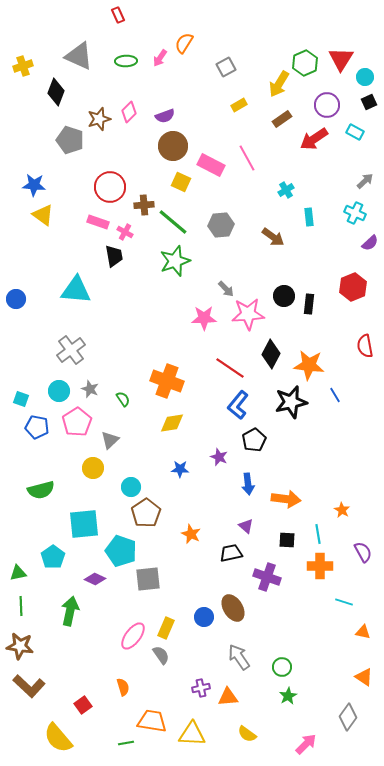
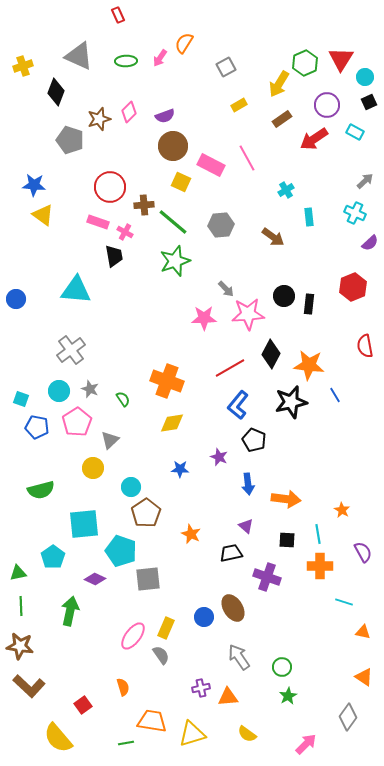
red line at (230, 368): rotated 64 degrees counterclockwise
black pentagon at (254, 440): rotated 20 degrees counterclockwise
yellow triangle at (192, 734): rotated 20 degrees counterclockwise
